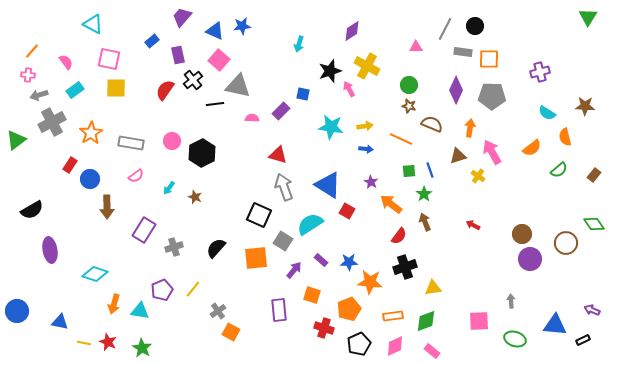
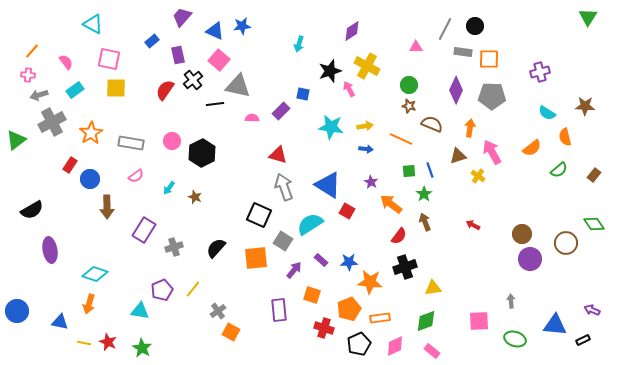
orange arrow at (114, 304): moved 25 px left
orange rectangle at (393, 316): moved 13 px left, 2 px down
